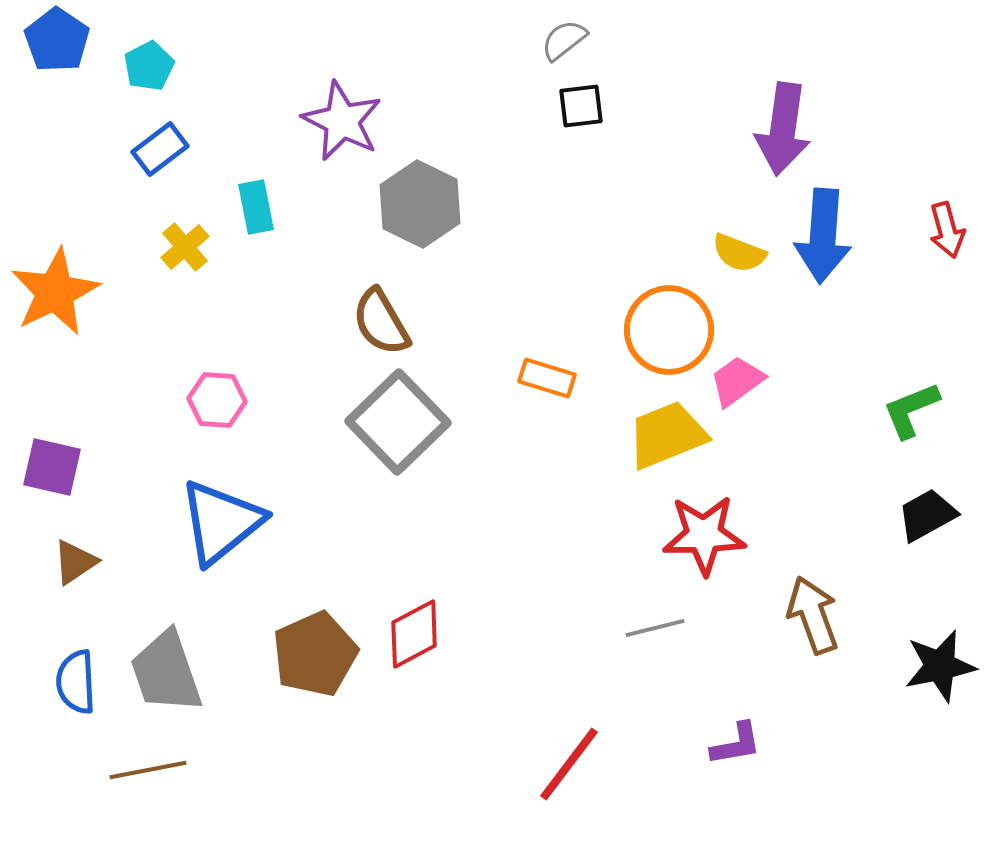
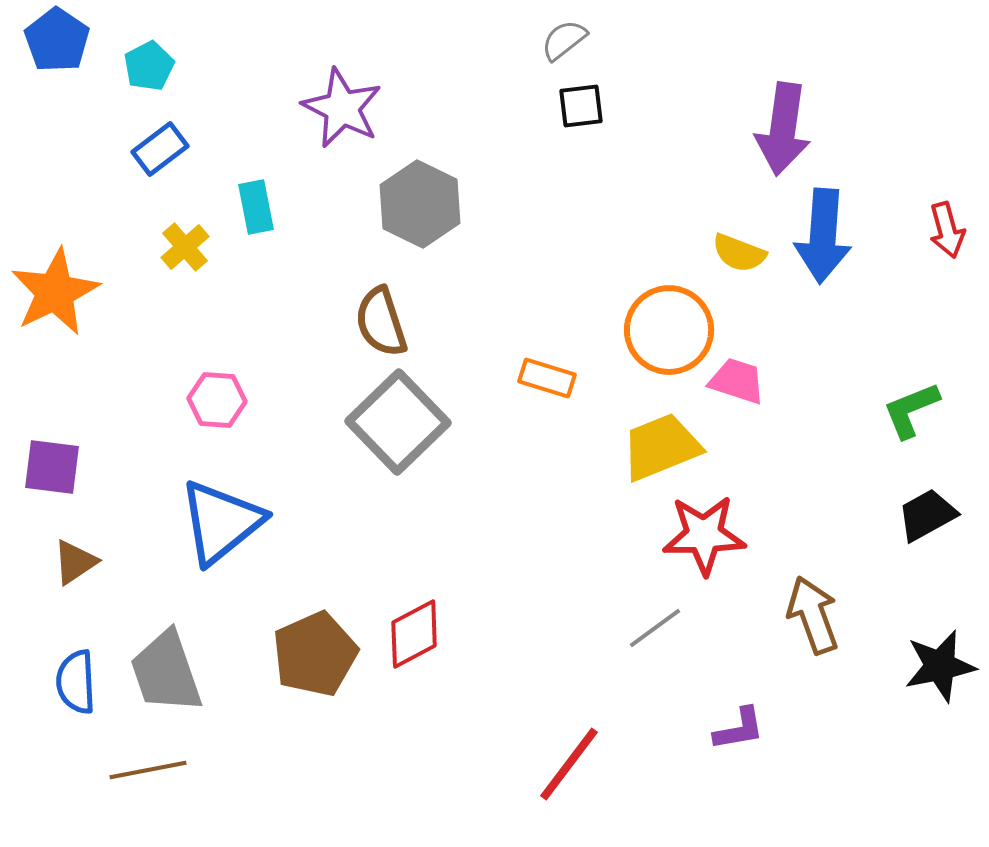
purple star: moved 13 px up
brown semicircle: rotated 12 degrees clockwise
pink trapezoid: rotated 54 degrees clockwise
yellow trapezoid: moved 6 px left, 12 px down
purple square: rotated 6 degrees counterclockwise
gray line: rotated 22 degrees counterclockwise
purple L-shape: moved 3 px right, 15 px up
